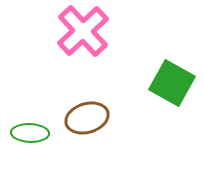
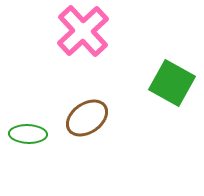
brown ellipse: rotated 18 degrees counterclockwise
green ellipse: moved 2 px left, 1 px down
